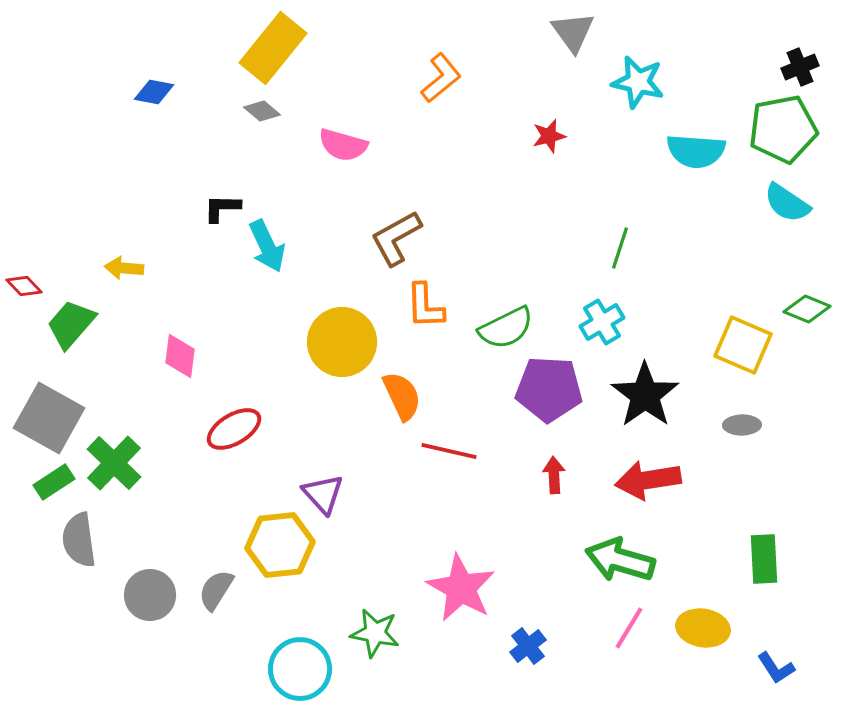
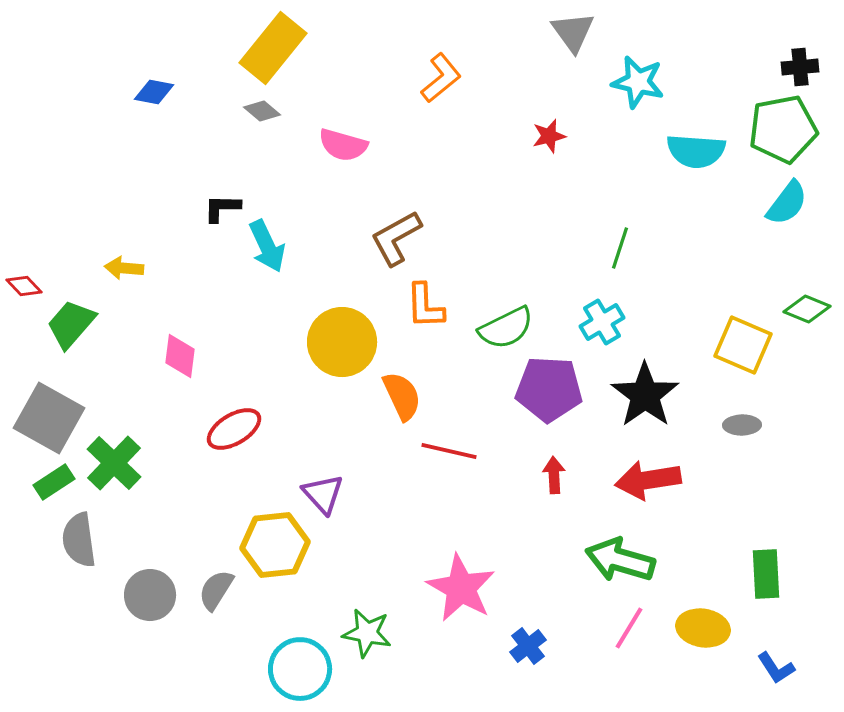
black cross at (800, 67): rotated 18 degrees clockwise
cyan semicircle at (787, 203): rotated 87 degrees counterclockwise
yellow hexagon at (280, 545): moved 5 px left
green rectangle at (764, 559): moved 2 px right, 15 px down
green star at (375, 633): moved 8 px left
